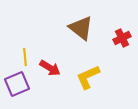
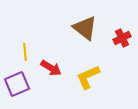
brown triangle: moved 4 px right
yellow line: moved 5 px up
red arrow: moved 1 px right
